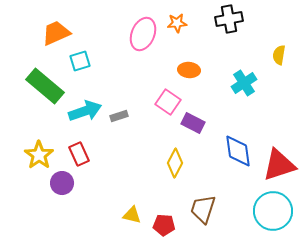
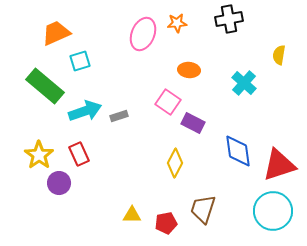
cyan cross: rotated 15 degrees counterclockwise
purple circle: moved 3 px left
yellow triangle: rotated 12 degrees counterclockwise
red pentagon: moved 2 px right, 2 px up; rotated 15 degrees counterclockwise
